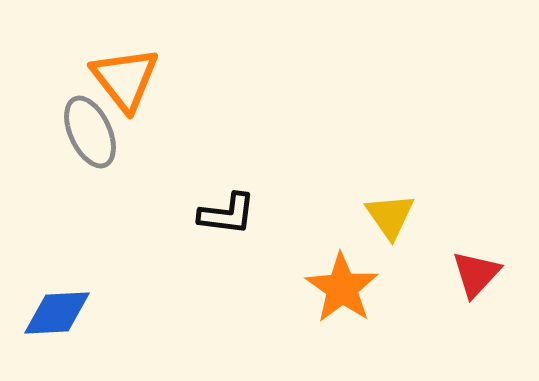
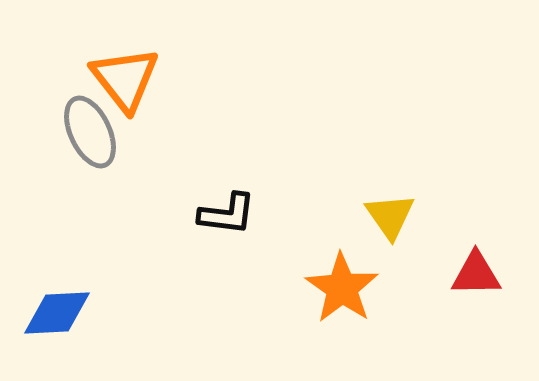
red triangle: rotated 46 degrees clockwise
